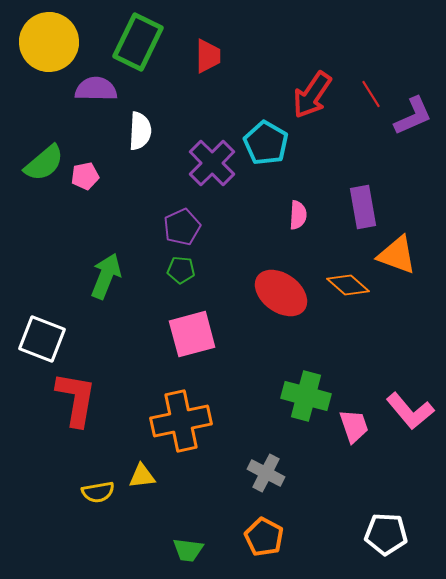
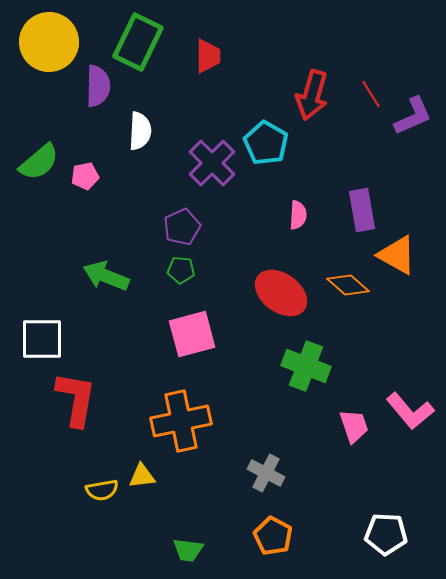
purple semicircle: moved 2 px right, 3 px up; rotated 90 degrees clockwise
red arrow: rotated 18 degrees counterclockwise
green semicircle: moved 5 px left, 1 px up
purple rectangle: moved 1 px left, 3 px down
orange triangle: rotated 9 degrees clockwise
green arrow: rotated 90 degrees counterclockwise
white square: rotated 21 degrees counterclockwise
green cross: moved 30 px up; rotated 6 degrees clockwise
yellow semicircle: moved 4 px right, 2 px up
orange pentagon: moved 9 px right, 1 px up
